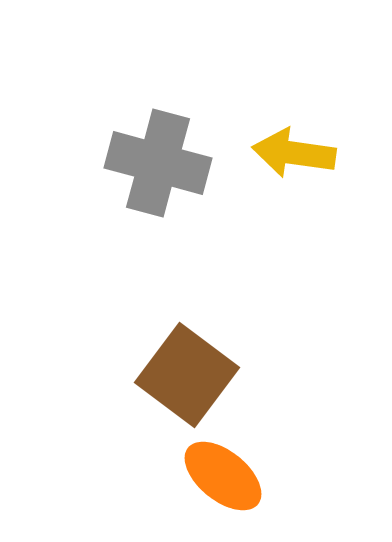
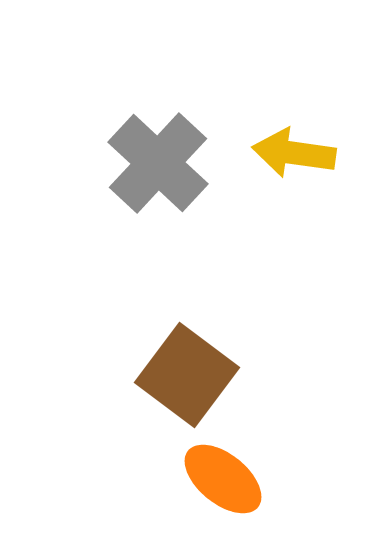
gray cross: rotated 28 degrees clockwise
orange ellipse: moved 3 px down
